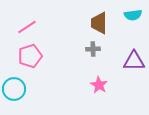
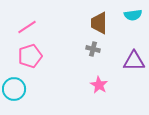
gray cross: rotated 16 degrees clockwise
